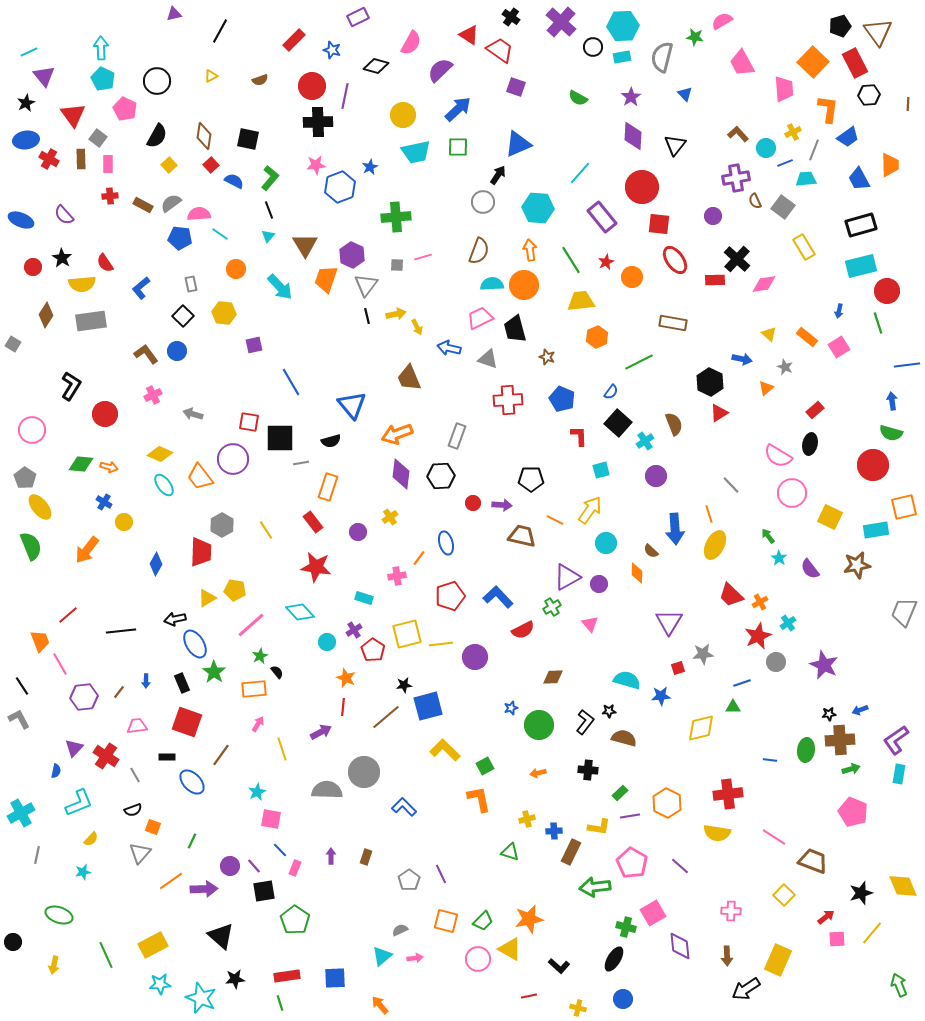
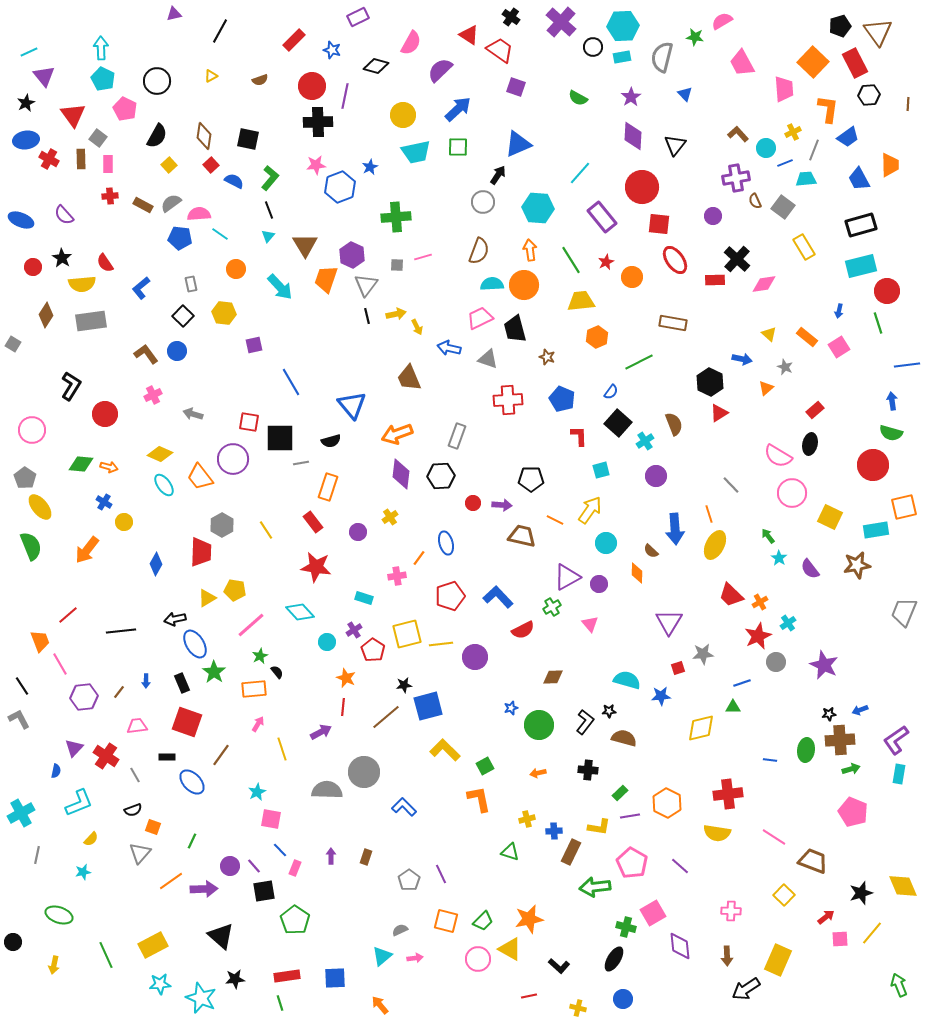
pink square at (837, 939): moved 3 px right
